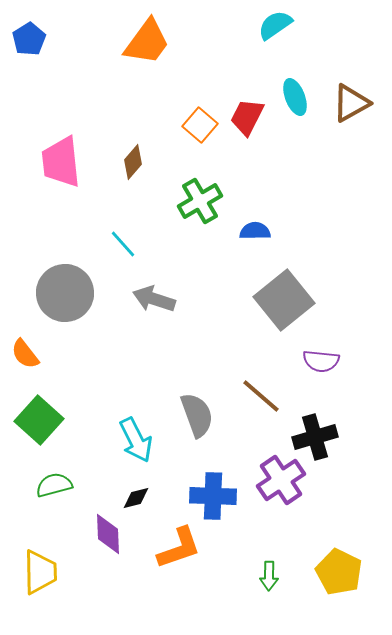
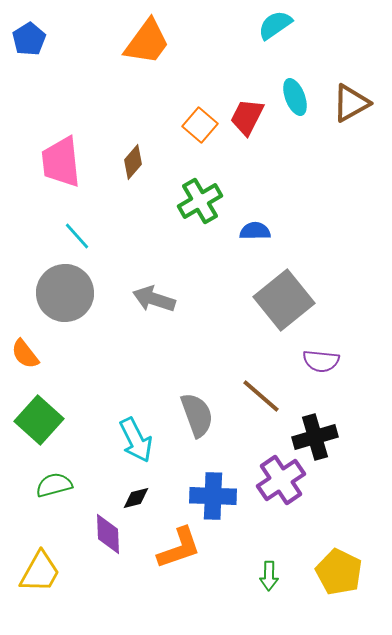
cyan line: moved 46 px left, 8 px up
yellow trapezoid: rotated 30 degrees clockwise
